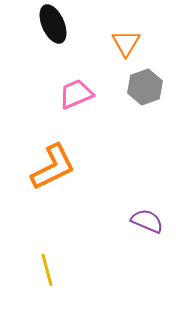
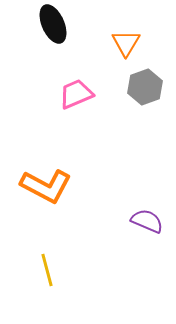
orange L-shape: moved 7 px left, 19 px down; rotated 54 degrees clockwise
